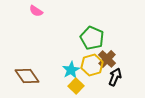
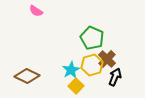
brown diamond: rotated 30 degrees counterclockwise
